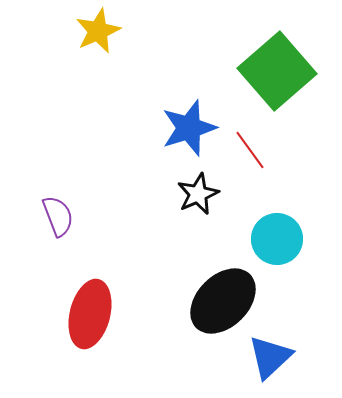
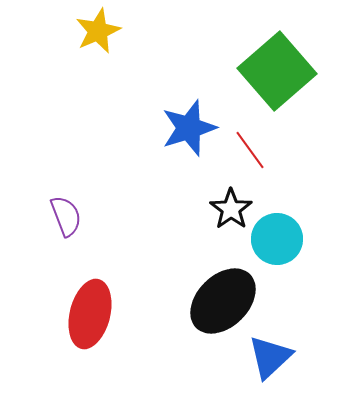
black star: moved 33 px right, 15 px down; rotated 12 degrees counterclockwise
purple semicircle: moved 8 px right
